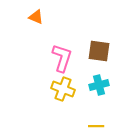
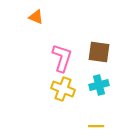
brown square: moved 1 px down
